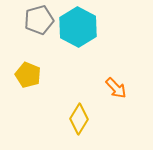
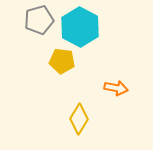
cyan hexagon: moved 2 px right
yellow pentagon: moved 34 px right, 14 px up; rotated 15 degrees counterclockwise
orange arrow: rotated 35 degrees counterclockwise
